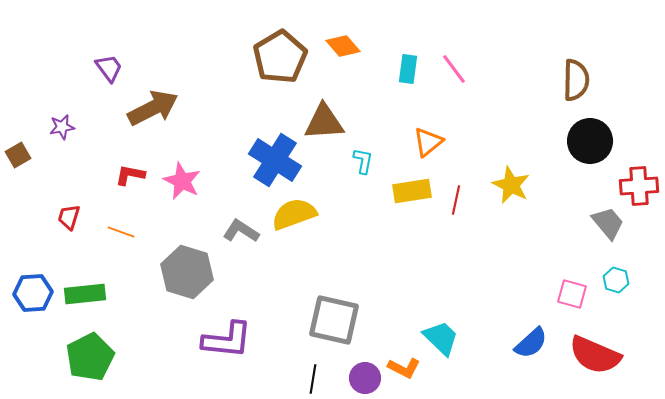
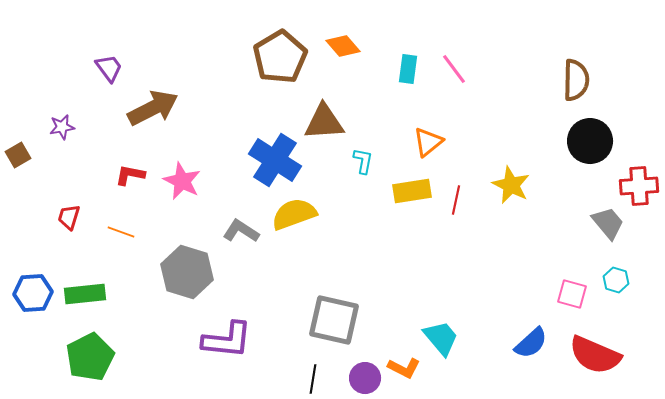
cyan trapezoid: rotated 6 degrees clockwise
